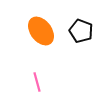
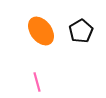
black pentagon: rotated 20 degrees clockwise
